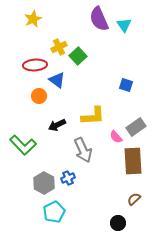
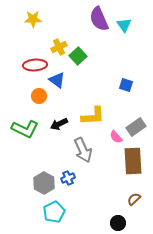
yellow star: rotated 24 degrees clockwise
black arrow: moved 2 px right, 1 px up
green L-shape: moved 2 px right, 16 px up; rotated 20 degrees counterclockwise
